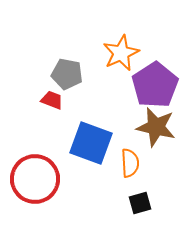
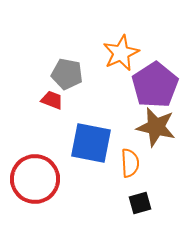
blue square: rotated 9 degrees counterclockwise
